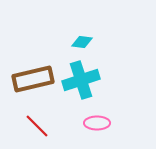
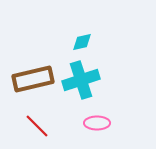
cyan diamond: rotated 20 degrees counterclockwise
